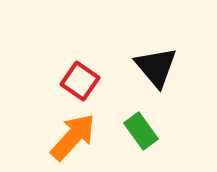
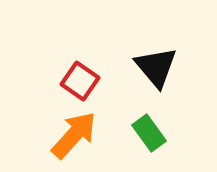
green rectangle: moved 8 px right, 2 px down
orange arrow: moved 1 px right, 2 px up
